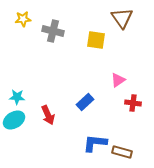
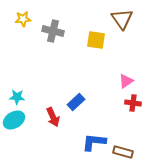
brown triangle: moved 1 px down
pink triangle: moved 8 px right, 1 px down
blue rectangle: moved 9 px left
red arrow: moved 5 px right, 2 px down
blue L-shape: moved 1 px left, 1 px up
brown rectangle: moved 1 px right
